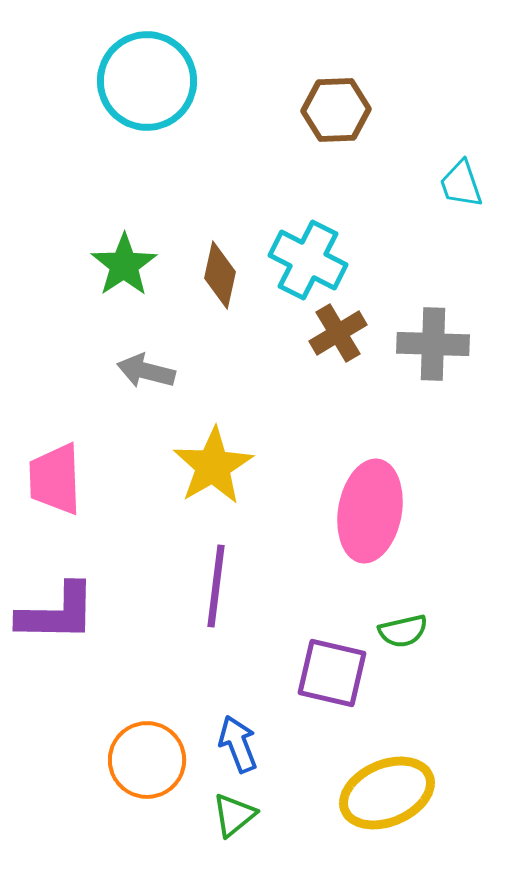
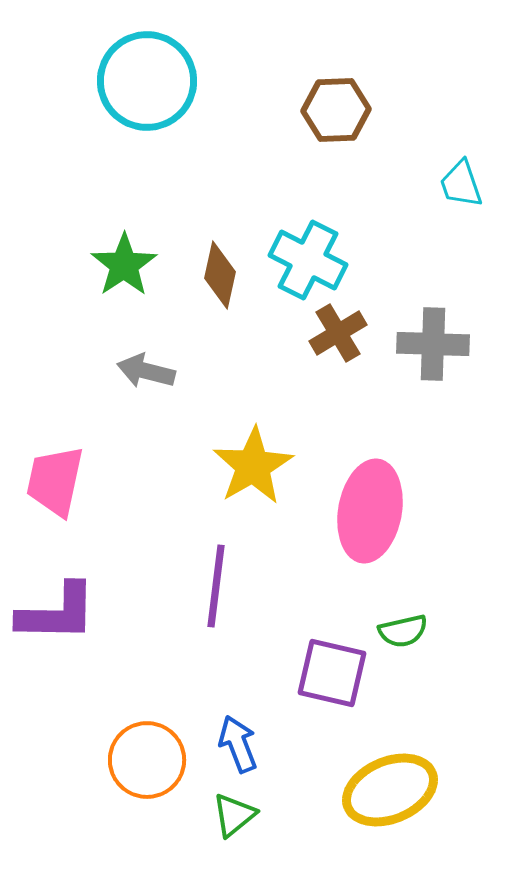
yellow star: moved 40 px right
pink trapezoid: moved 2 px down; rotated 14 degrees clockwise
yellow ellipse: moved 3 px right, 3 px up
